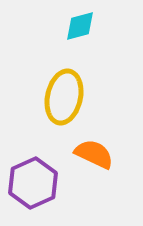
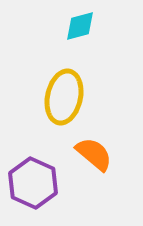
orange semicircle: rotated 15 degrees clockwise
purple hexagon: rotated 12 degrees counterclockwise
